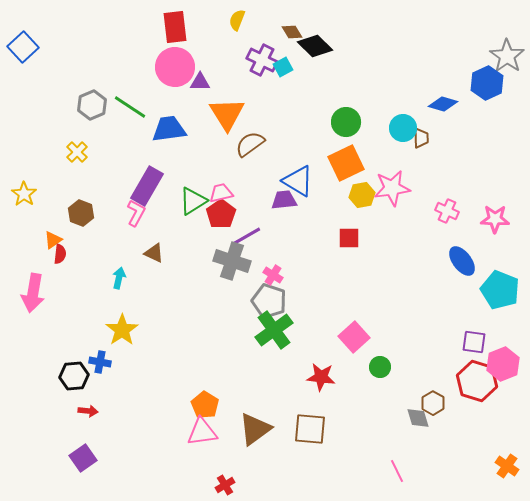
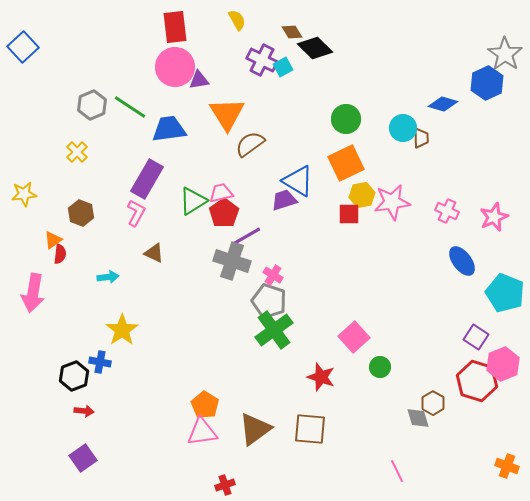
yellow semicircle at (237, 20): rotated 130 degrees clockwise
black diamond at (315, 46): moved 2 px down
gray star at (507, 56): moved 2 px left, 2 px up
purple triangle at (200, 82): moved 1 px left, 2 px up; rotated 10 degrees counterclockwise
green circle at (346, 122): moved 3 px up
purple rectangle at (147, 186): moved 7 px up
pink star at (392, 188): moved 14 px down
yellow star at (24, 194): rotated 30 degrees clockwise
purple trapezoid at (284, 200): rotated 12 degrees counterclockwise
red pentagon at (221, 214): moved 3 px right, 1 px up
pink star at (495, 219): moved 1 px left, 2 px up; rotated 24 degrees counterclockwise
red square at (349, 238): moved 24 px up
cyan arrow at (119, 278): moved 11 px left, 1 px up; rotated 70 degrees clockwise
cyan pentagon at (500, 290): moved 5 px right, 3 px down
purple square at (474, 342): moved 2 px right, 5 px up; rotated 25 degrees clockwise
black hexagon at (74, 376): rotated 16 degrees counterclockwise
red star at (321, 377): rotated 12 degrees clockwise
red arrow at (88, 411): moved 4 px left
orange cross at (507, 466): rotated 15 degrees counterclockwise
red cross at (225, 485): rotated 12 degrees clockwise
